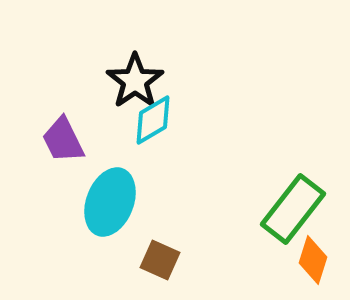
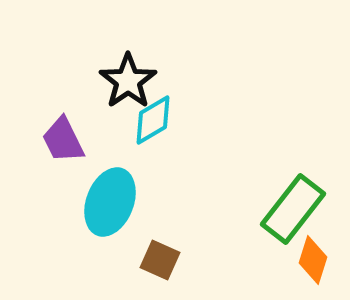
black star: moved 7 px left
